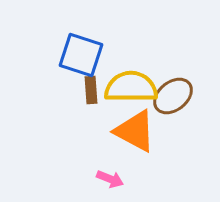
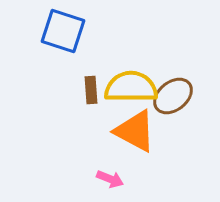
blue square: moved 18 px left, 24 px up
